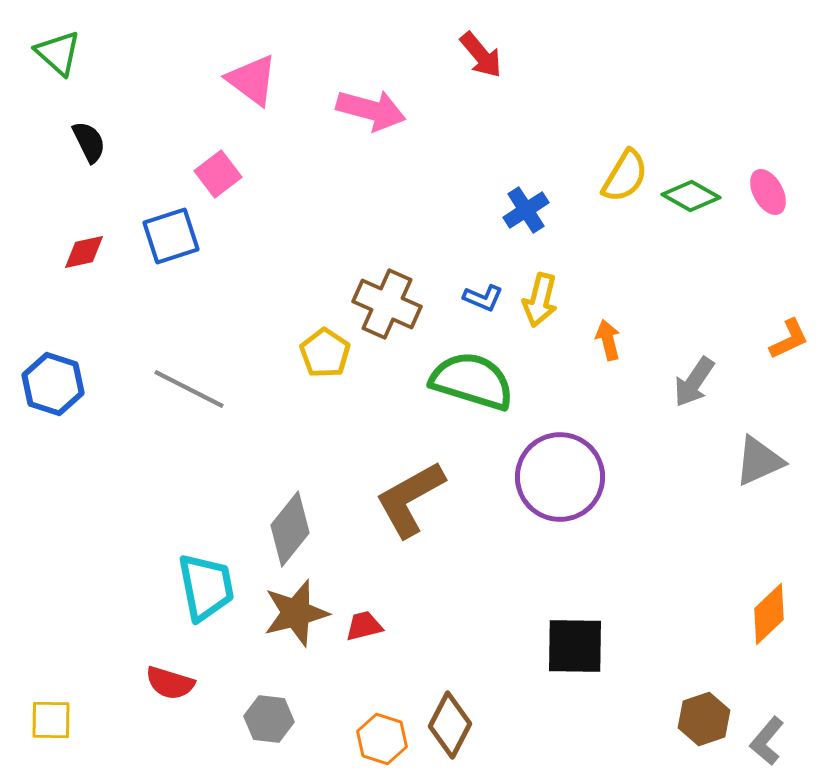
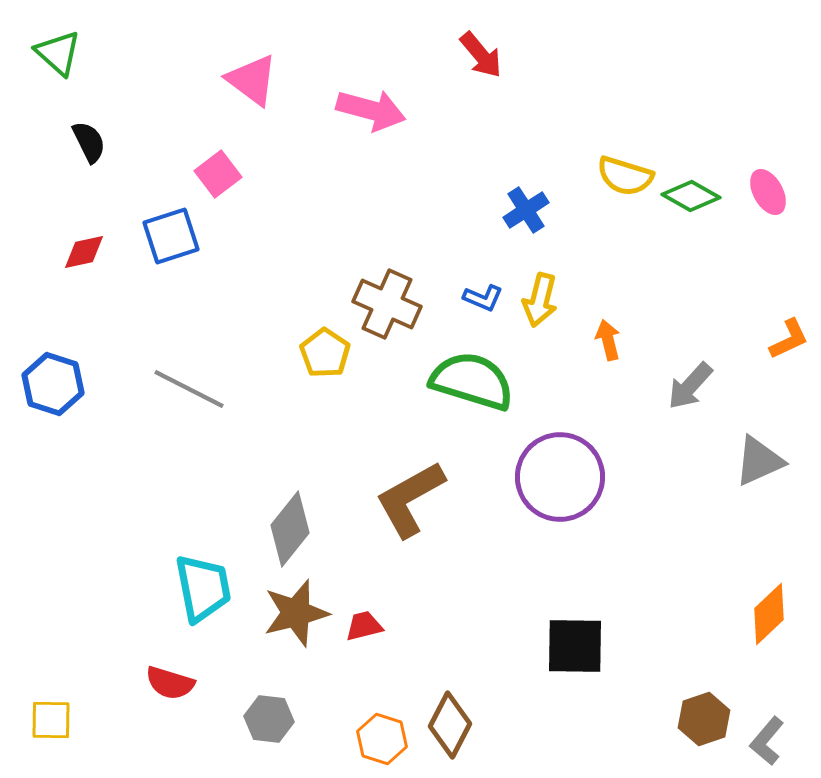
yellow semicircle: rotated 76 degrees clockwise
gray arrow: moved 4 px left, 4 px down; rotated 8 degrees clockwise
cyan trapezoid: moved 3 px left, 1 px down
